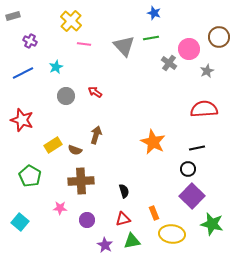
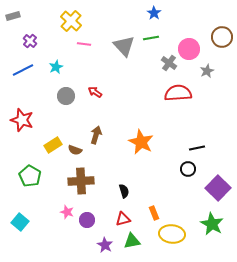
blue star: rotated 16 degrees clockwise
brown circle: moved 3 px right
purple cross: rotated 16 degrees clockwise
blue line: moved 3 px up
red semicircle: moved 26 px left, 16 px up
orange star: moved 12 px left
purple square: moved 26 px right, 8 px up
pink star: moved 7 px right, 4 px down; rotated 16 degrees clockwise
green star: rotated 15 degrees clockwise
